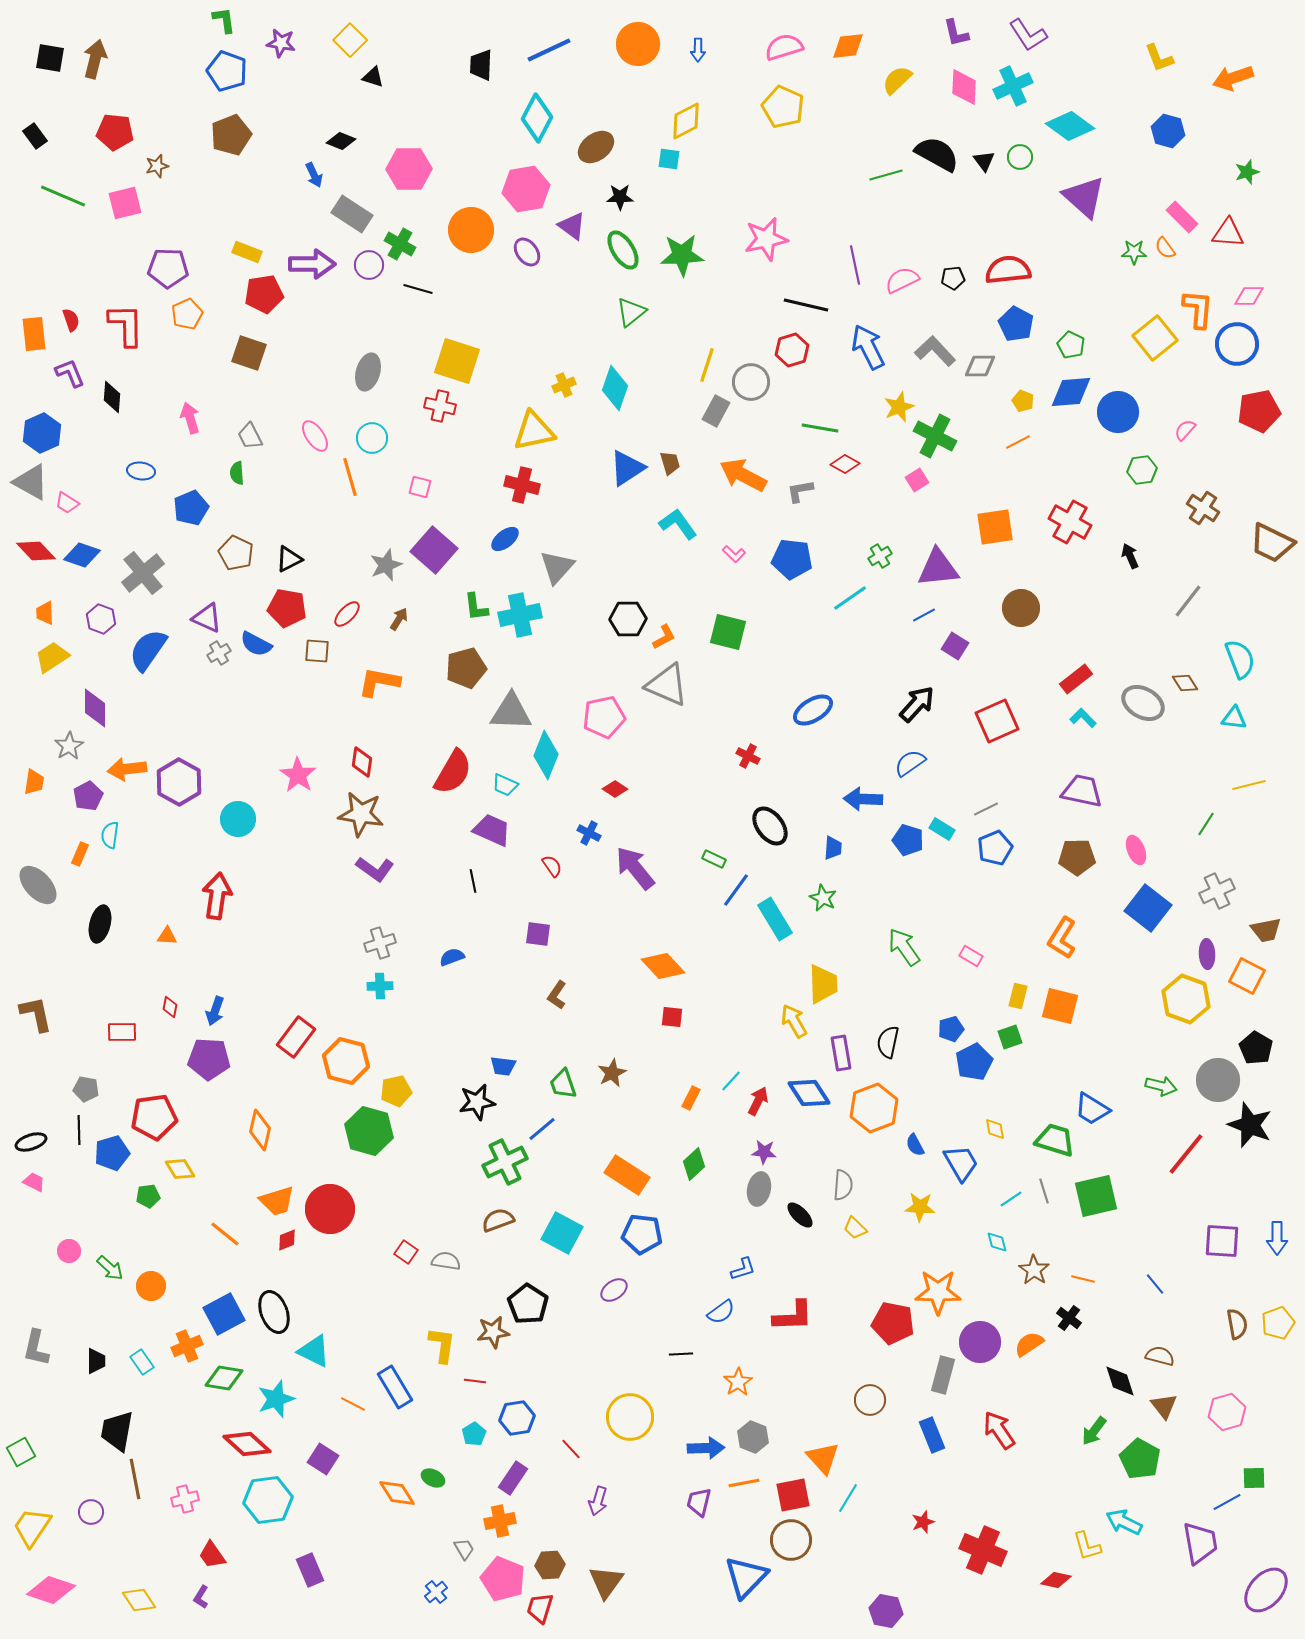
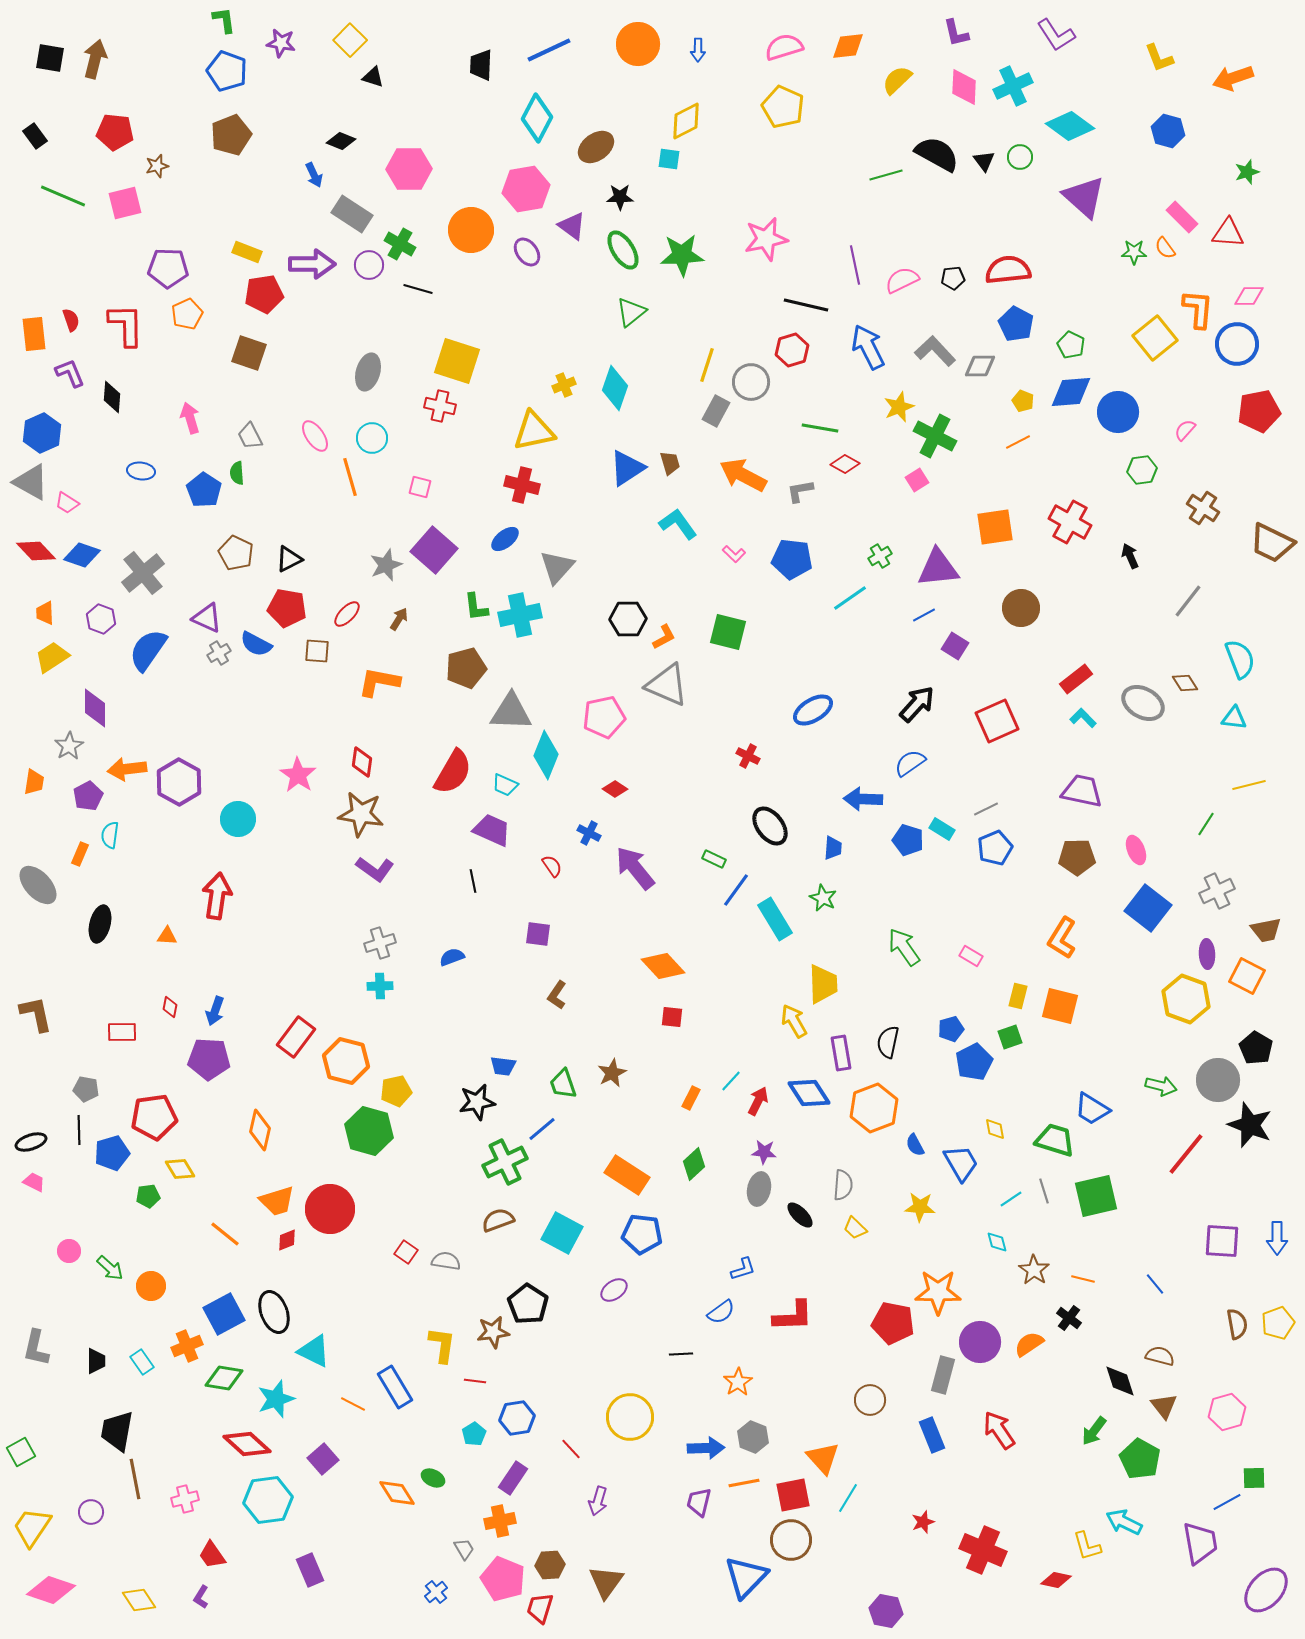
purple L-shape at (1028, 35): moved 28 px right
blue pentagon at (191, 508): moved 13 px right, 18 px up; rotated 16 degrees counterclockwise
purple square at (323, 1459): rotated 16 degrees clockwise
